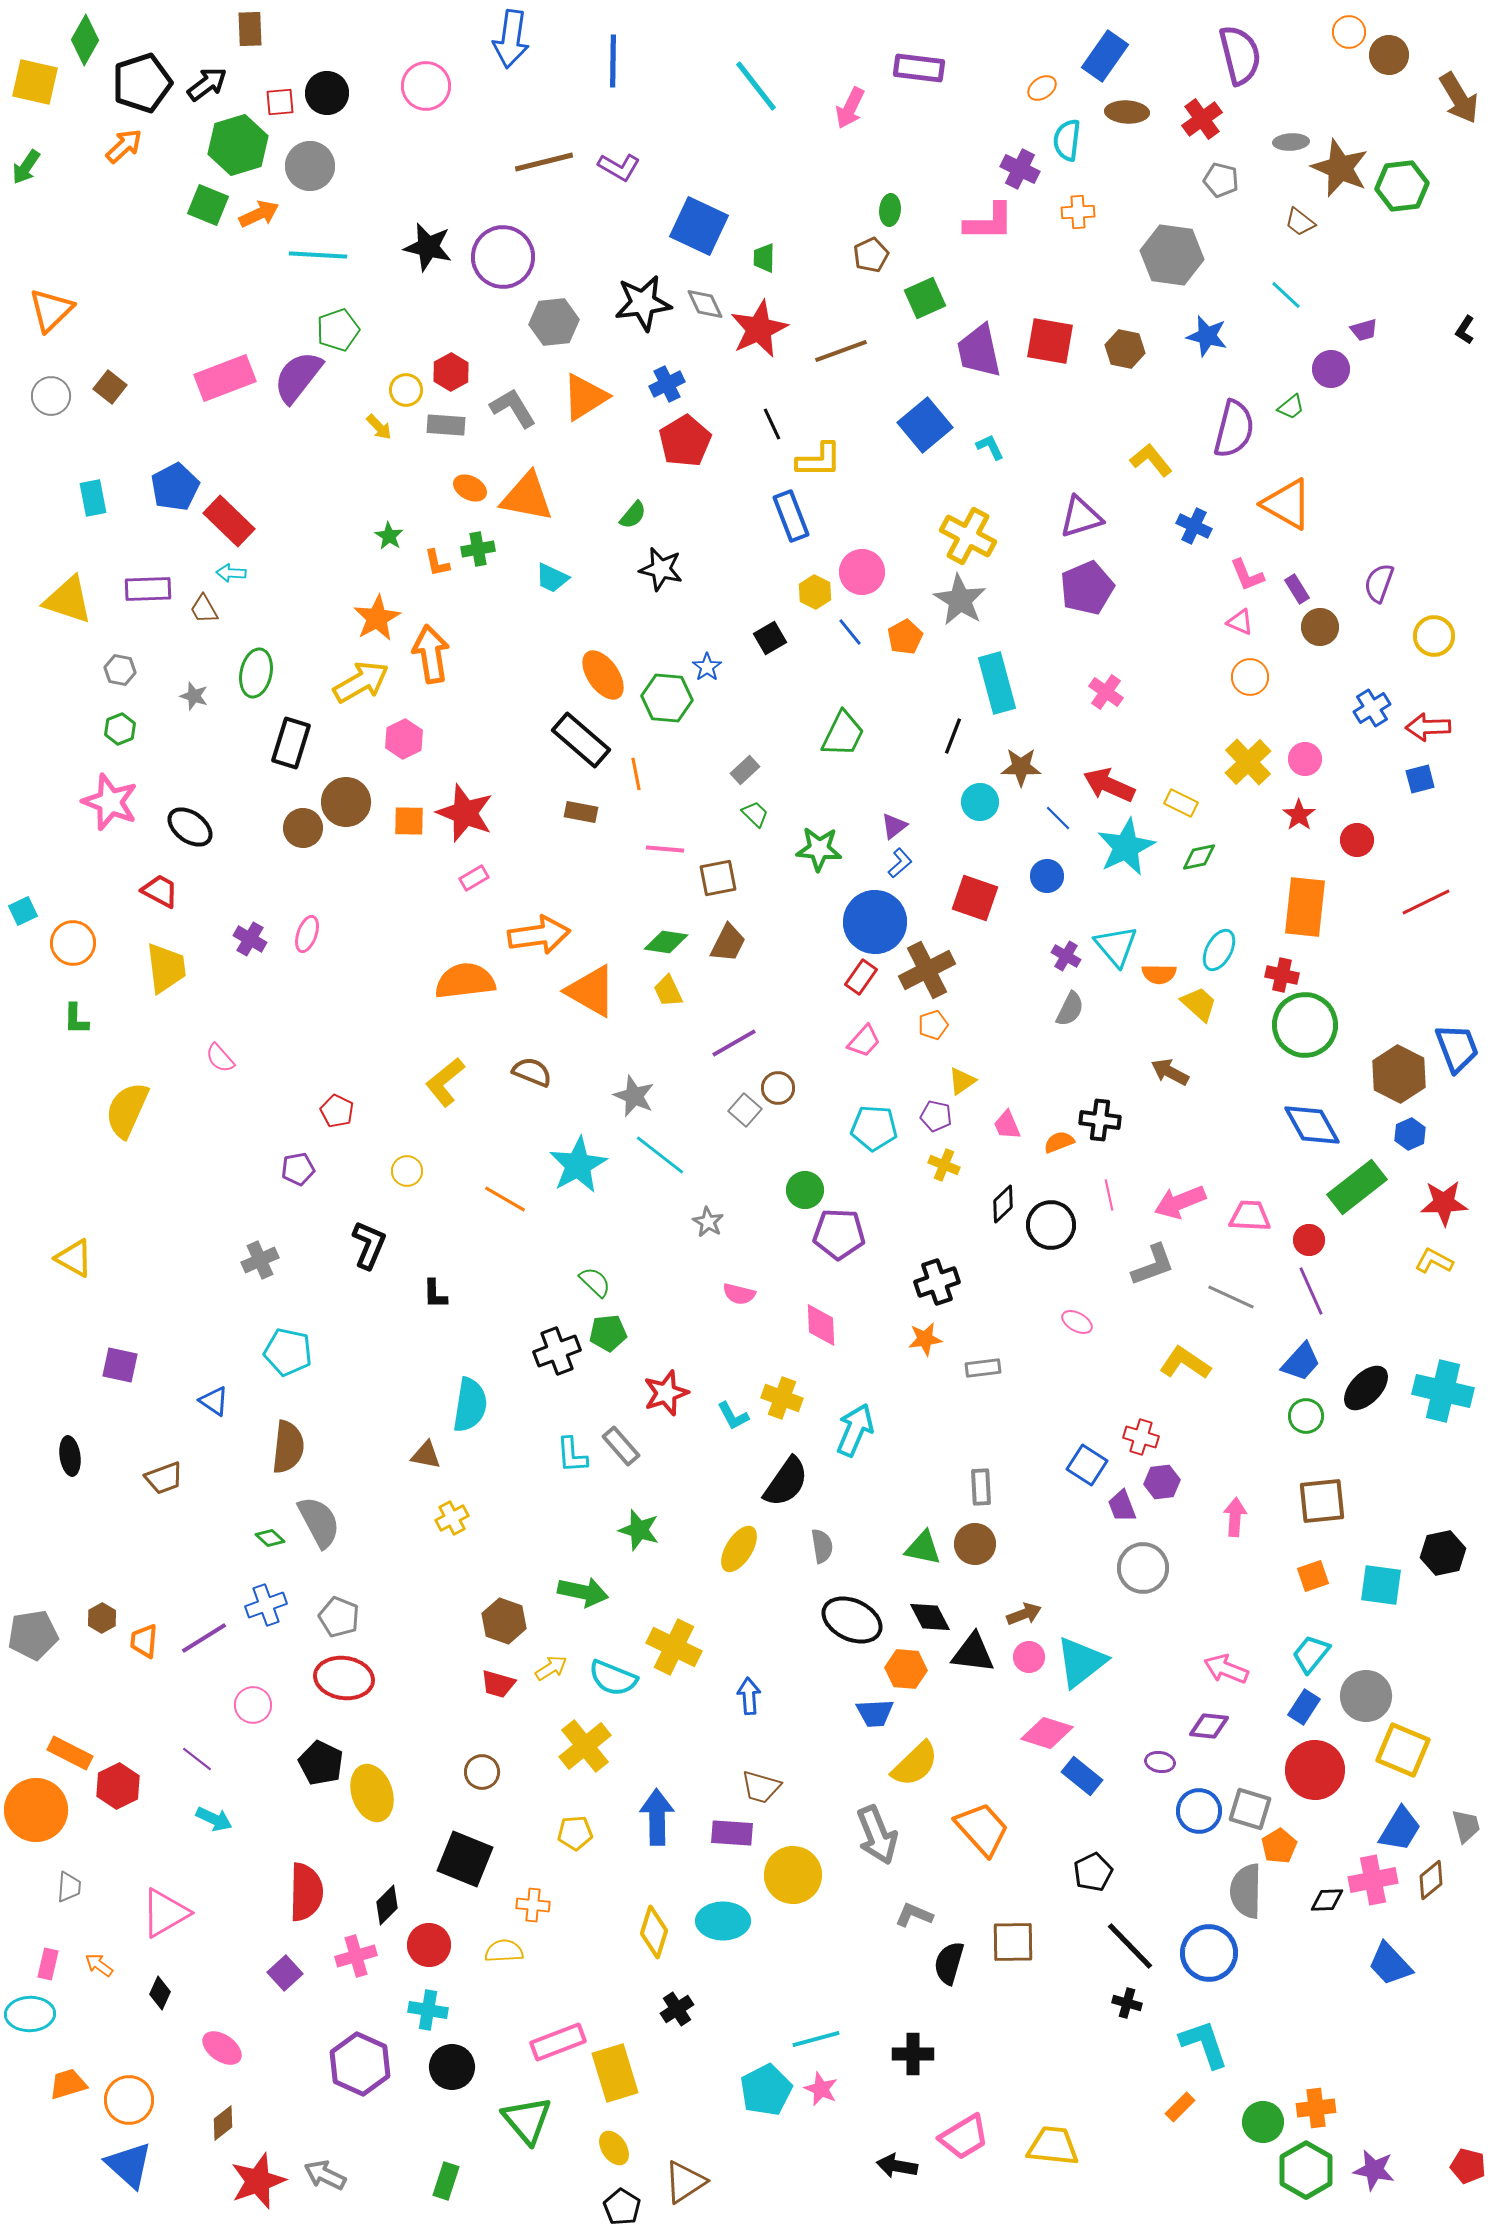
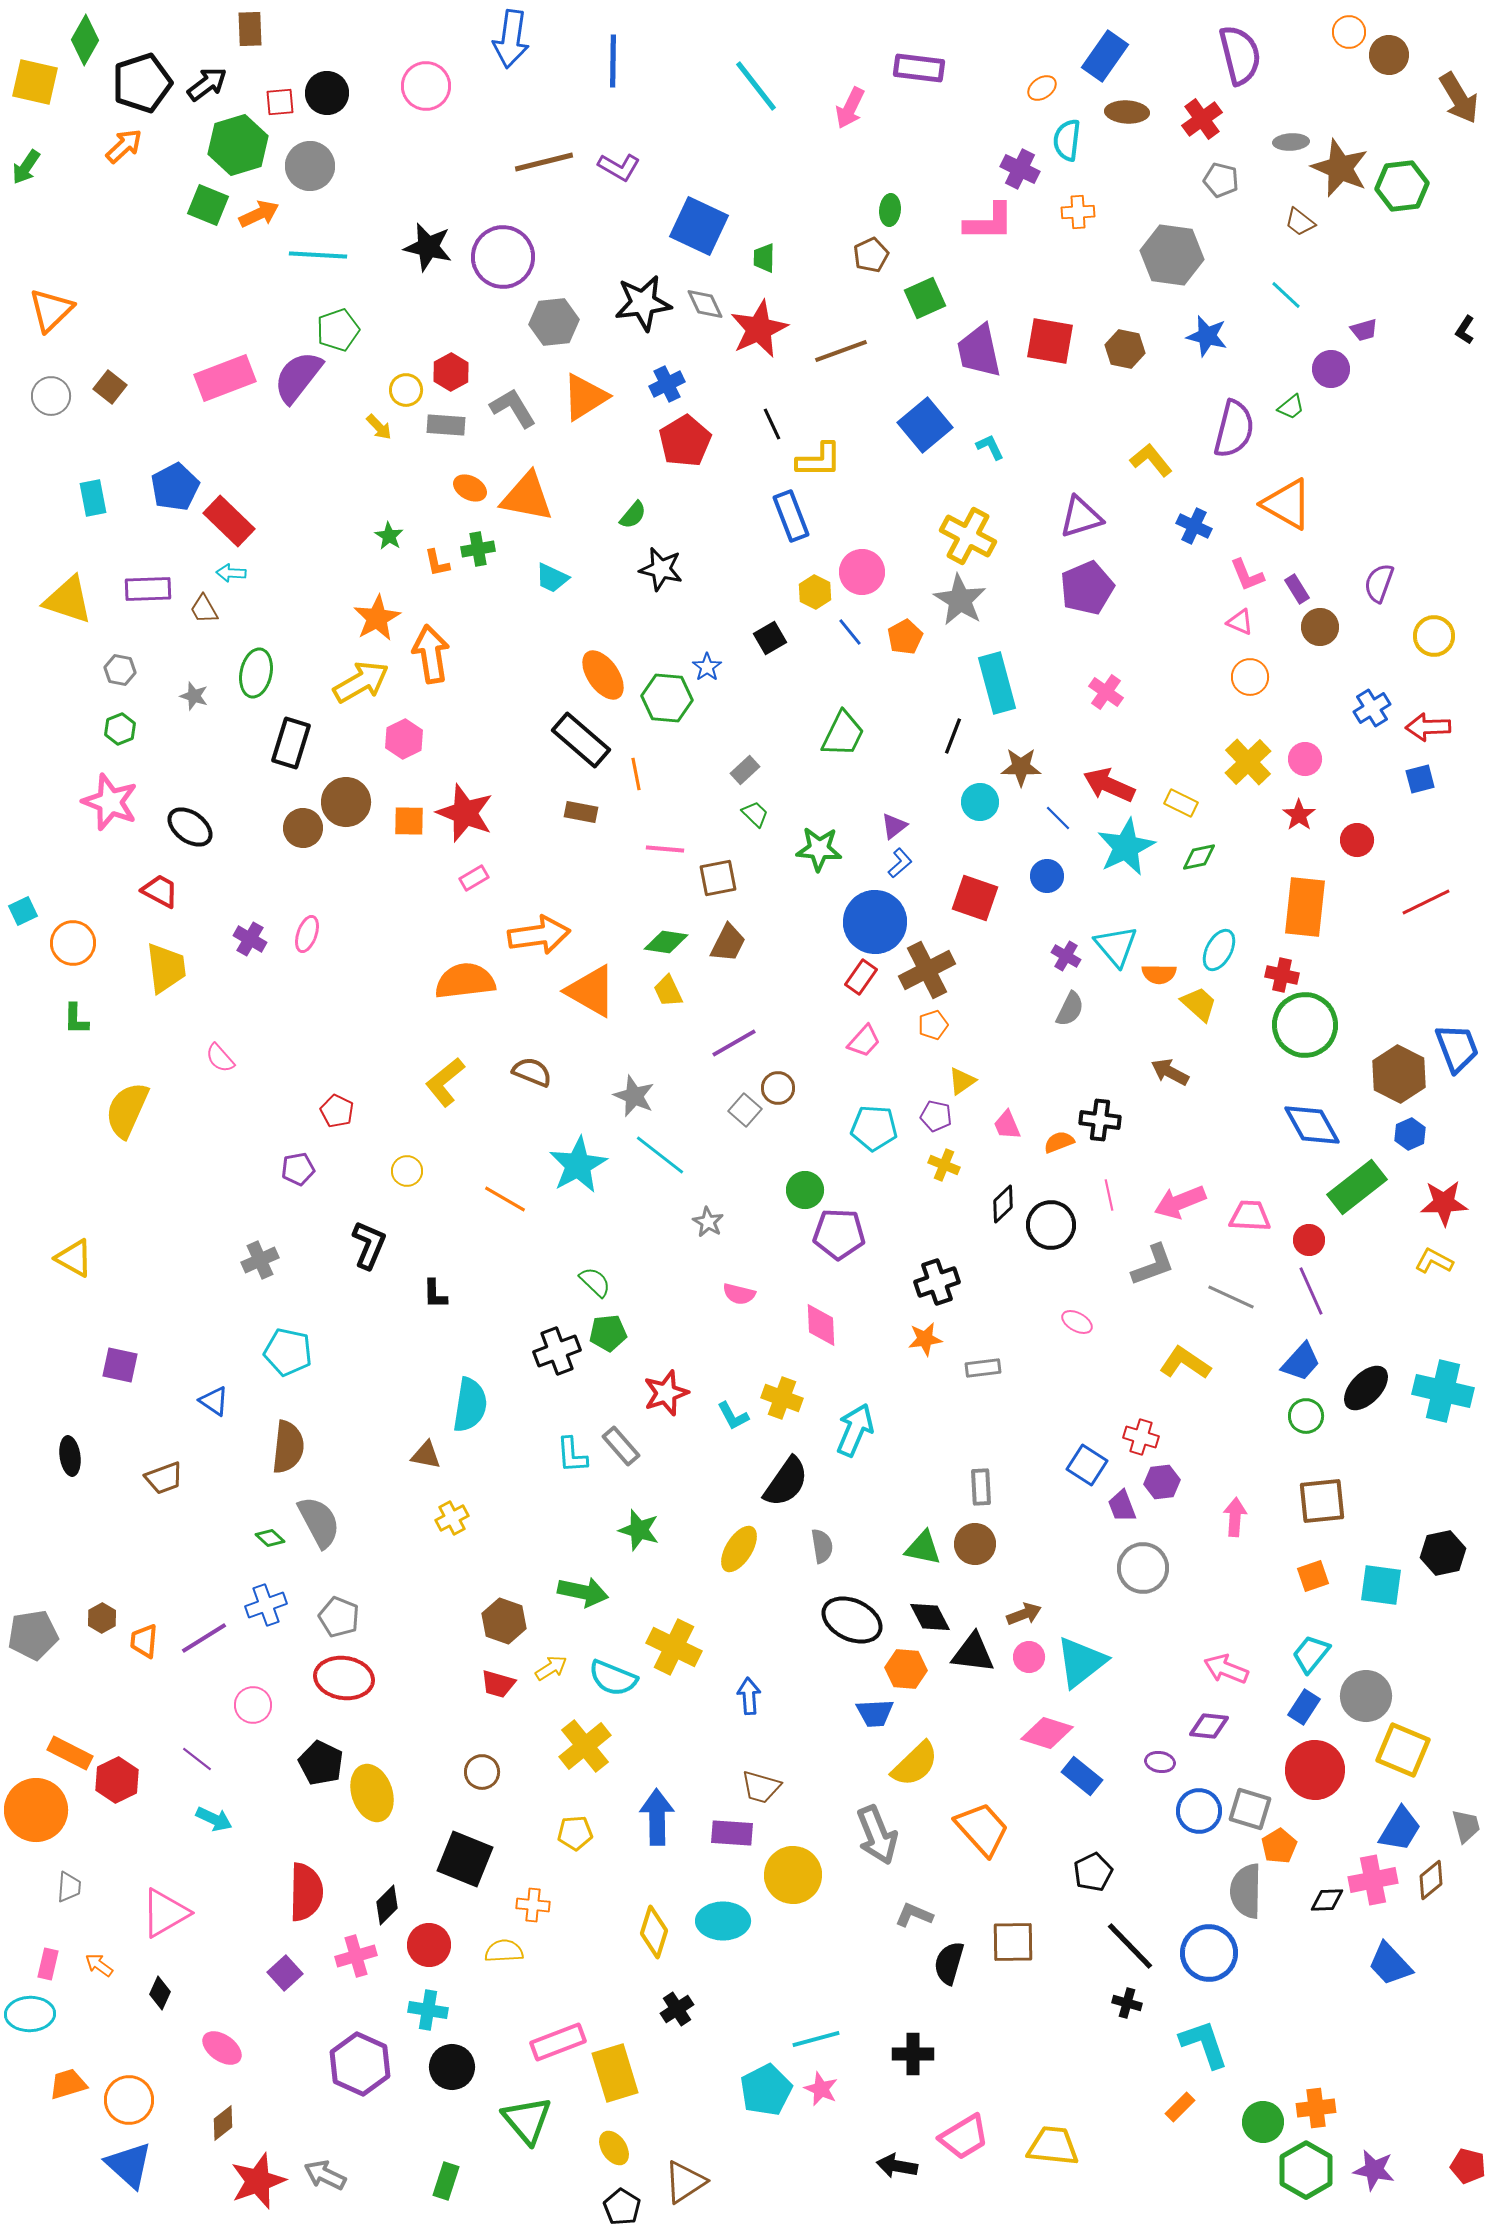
red hexagon at (118, 1786): moved 1 px left, 6 px up
